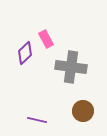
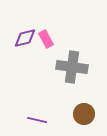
purple diamond: moved 15 px up; rotated 30 degrees clockwise
gray cross: moved 1 px right
brown circle: moved 1 px right, 3 px down
